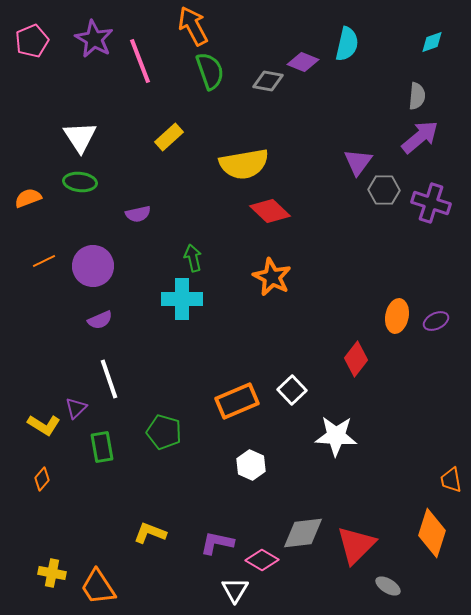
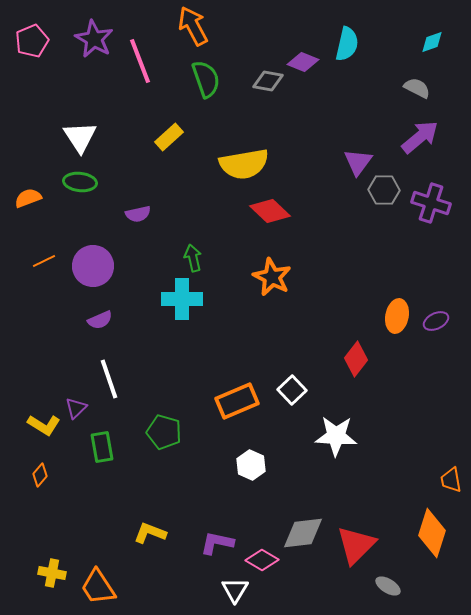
green semicircle at (210, 71): moved 4 px left, 8 px down
gray semicircle at (417, 96): moved 8 px up; rotated 68 degrees counterclockwise
orange diamond at (42, 479): moved 2 px left, 4 px up
